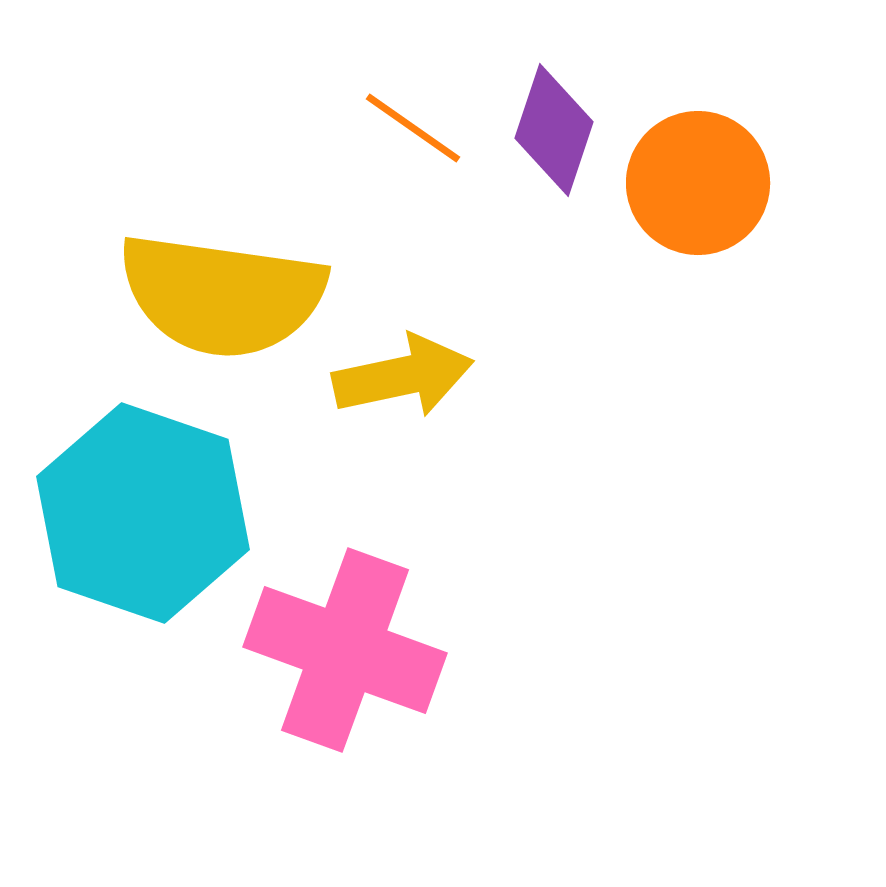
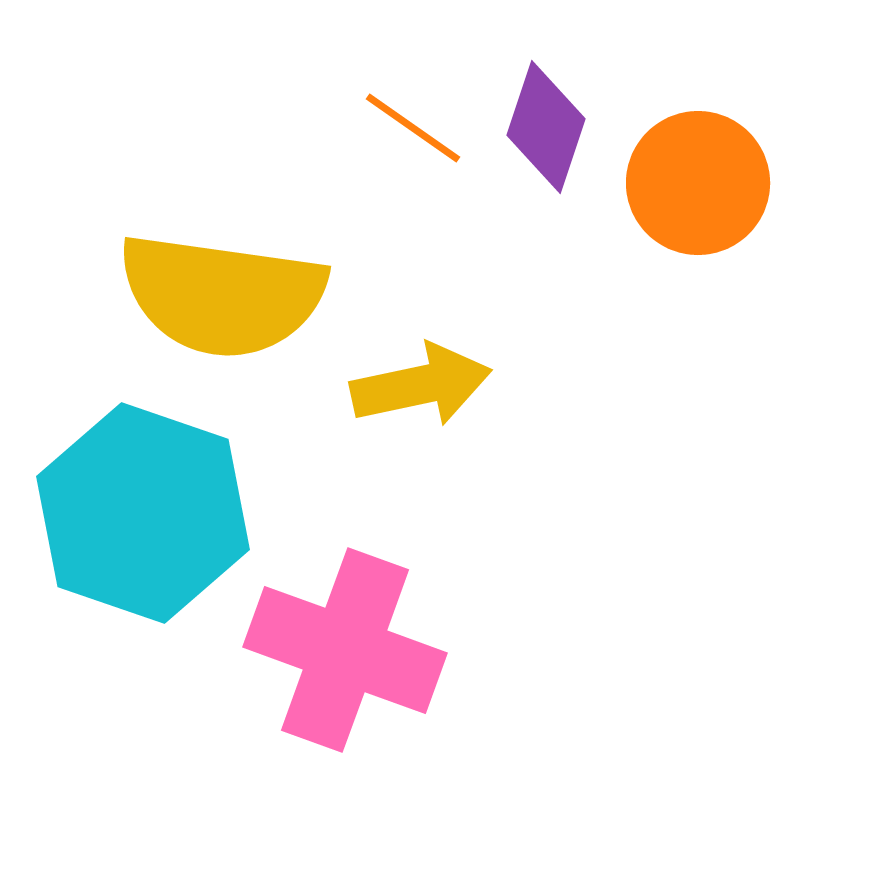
purple diamond: moved 8 px left, 3 px up
yellow arrow: moved 18 px right, 9 px down
